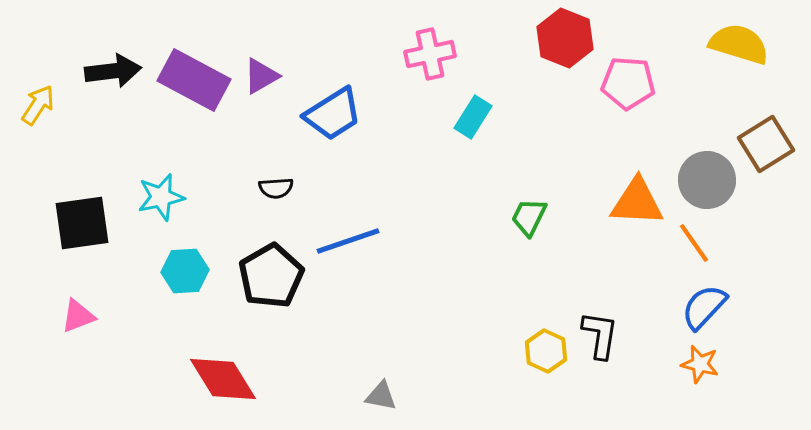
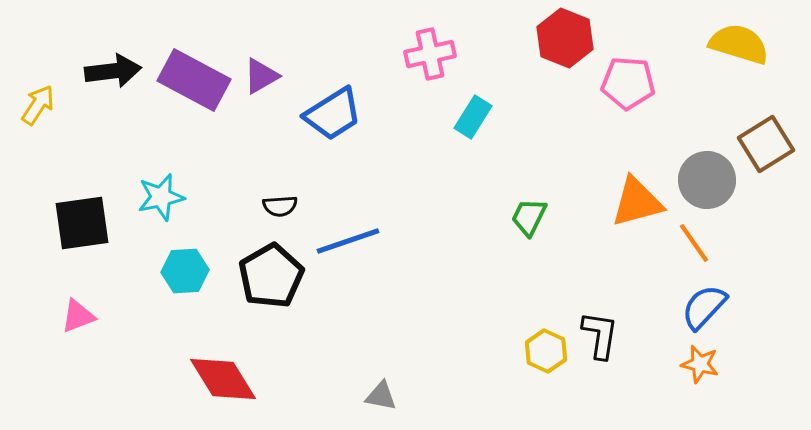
black semicircle: moved 4 px right, 18 px down
orange triangle: rotated 18 degrees counterclockwise
